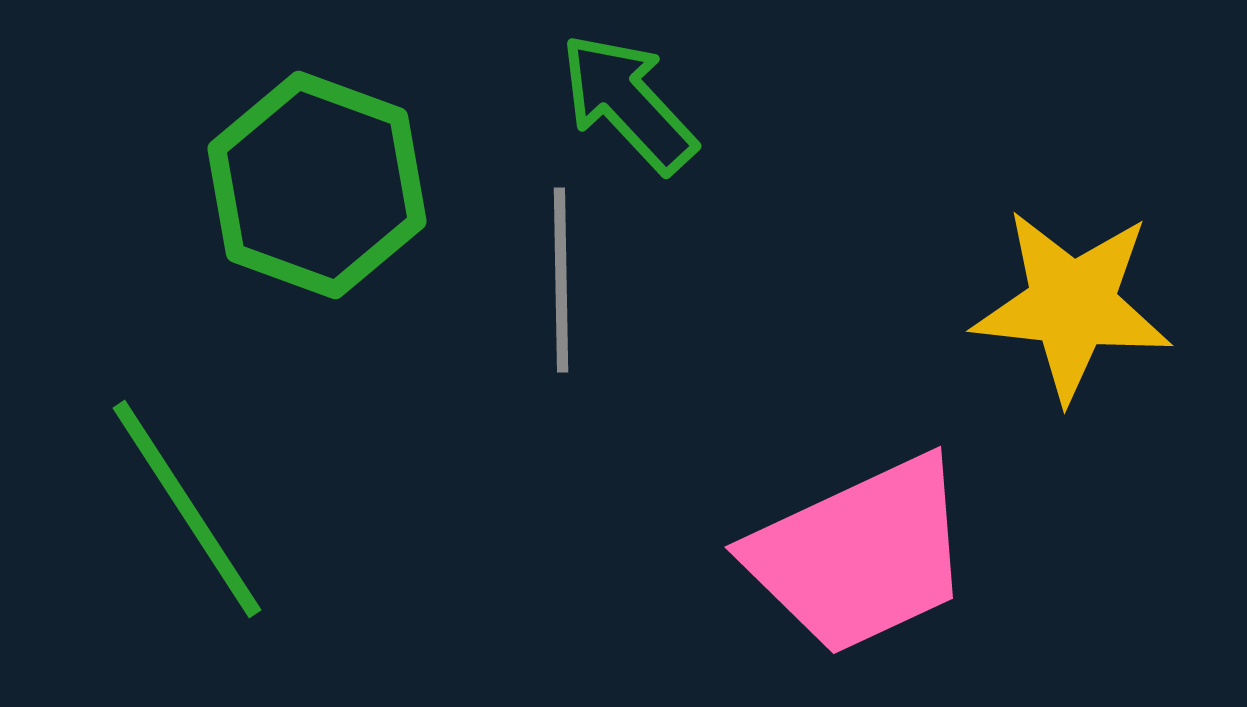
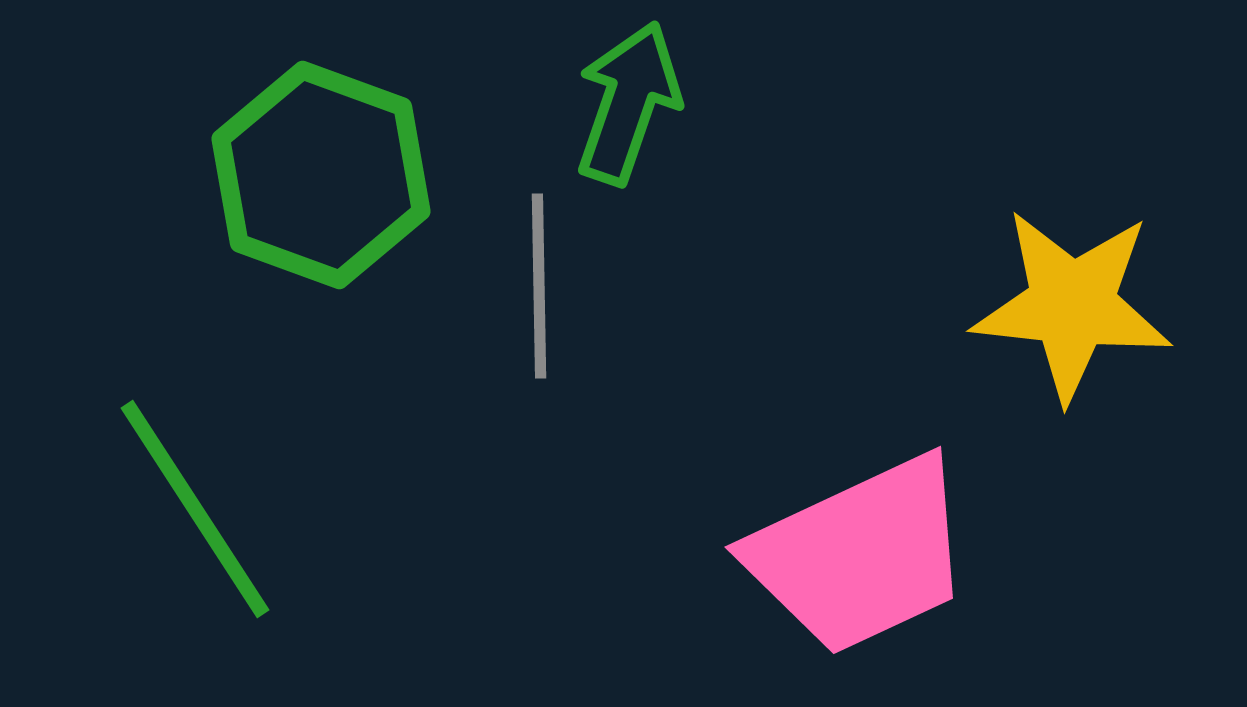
green arrow: rotated 62 degrees clockwise
green hexagon: moved 4 px right, 10 px up
gray line: moved 22 px left, 6 px down
green line: moved 8 px right
